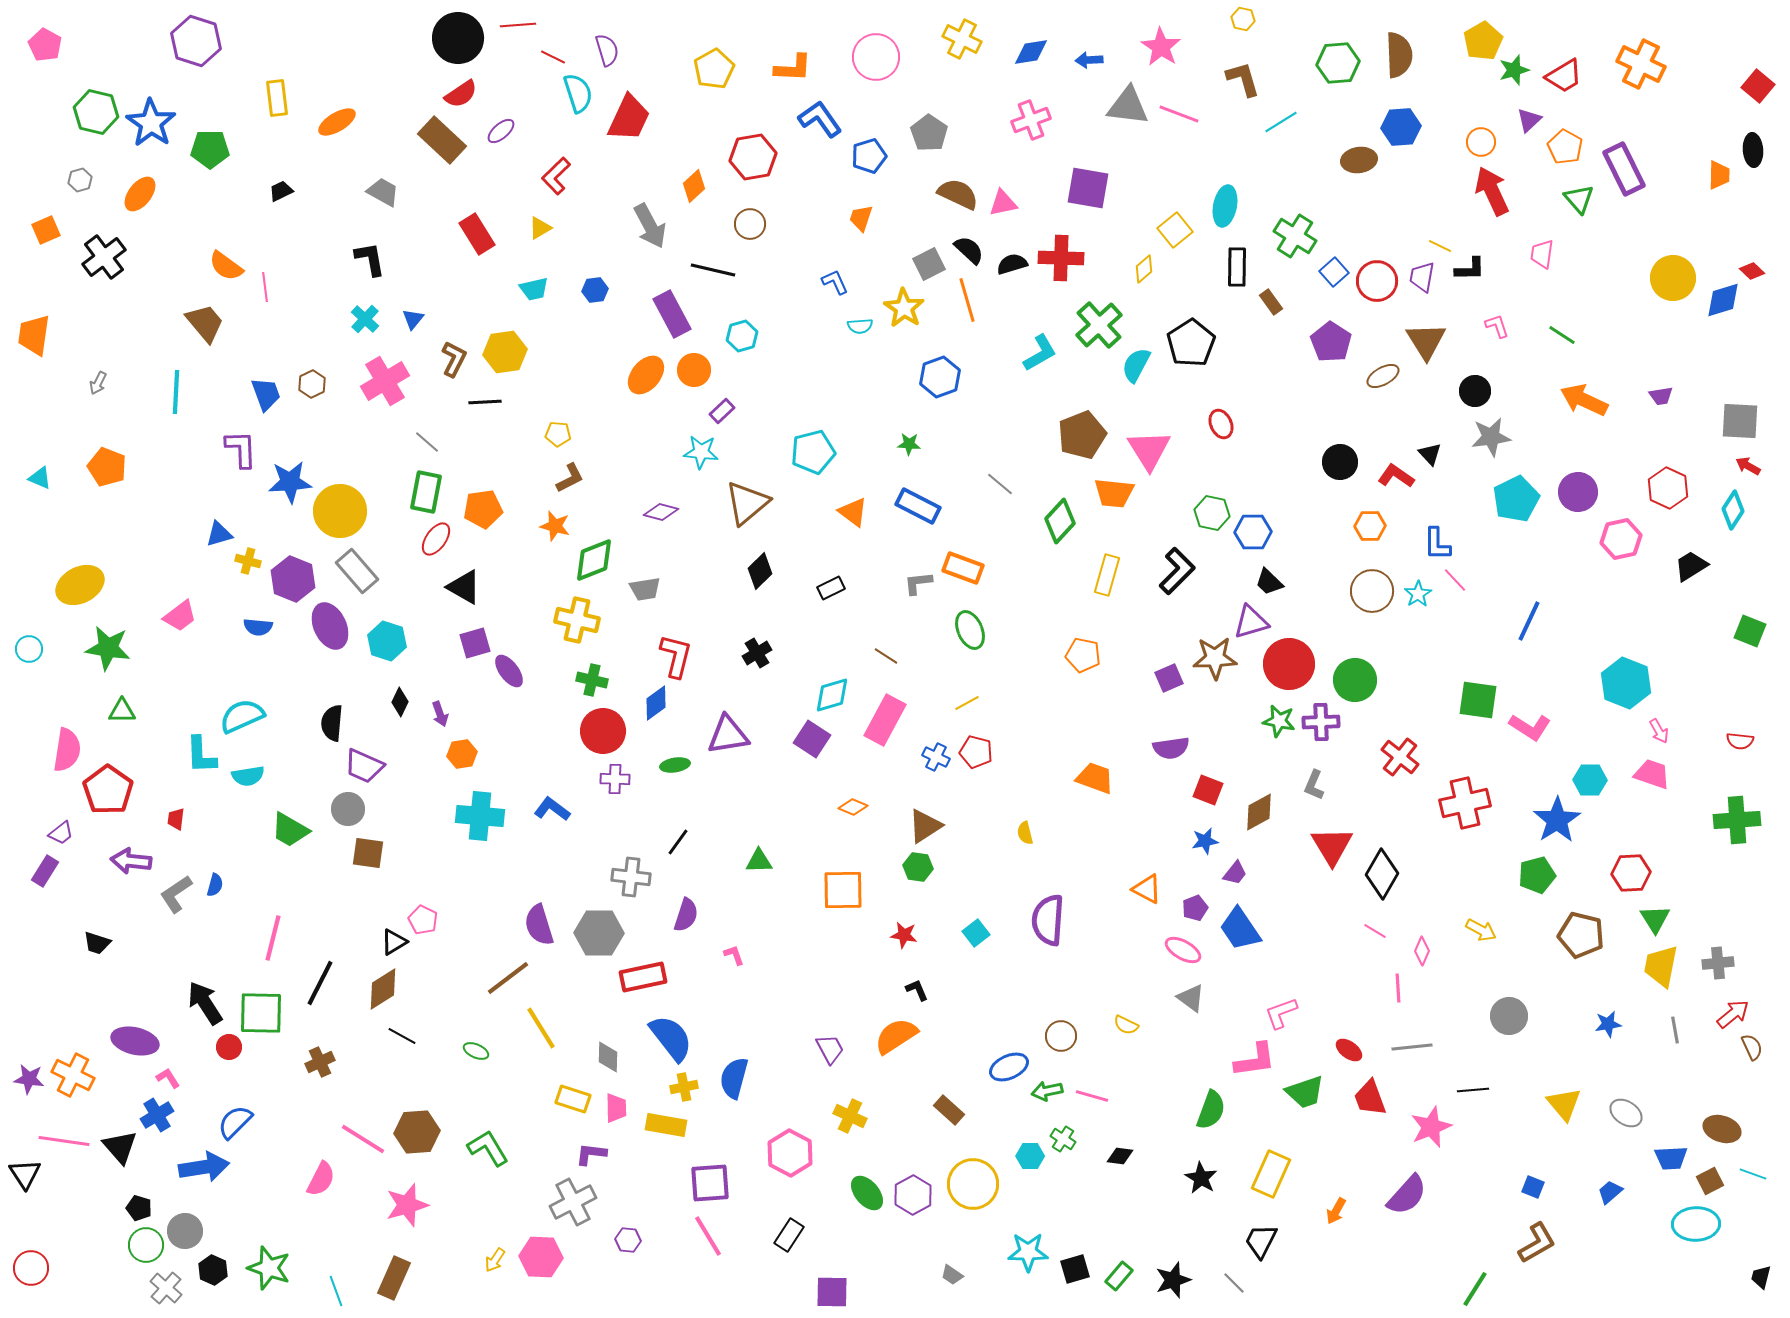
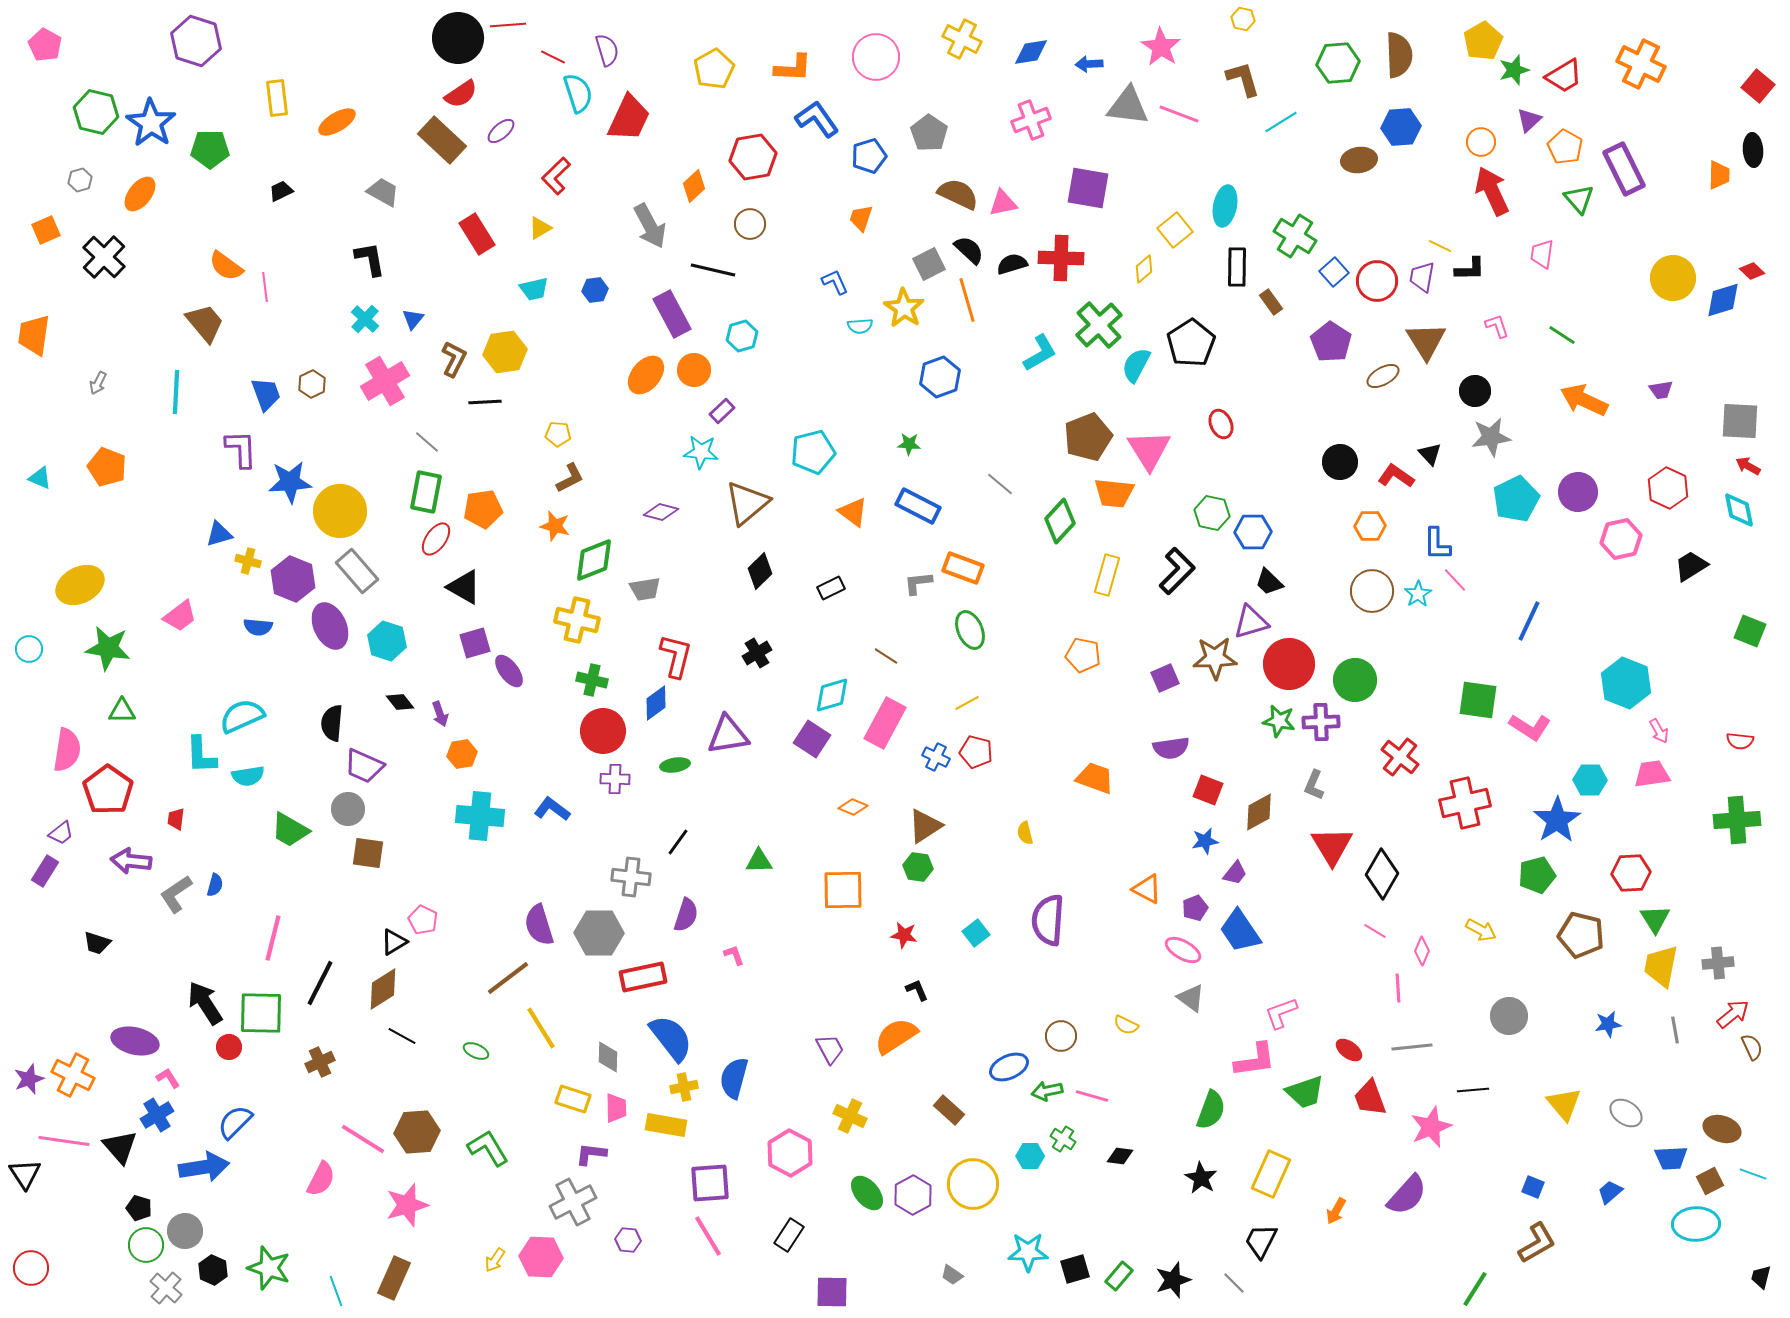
red line at (518, 25): moved 10 px left
blue arrow at (1089, 60): moved 4 px down
blue L-shape at (820, 119): moved 3 px left
black cross at (104, 257): rotated 9 degrees counterclockwise
purple trapezoid at (1661, 396): moved 6 px up
brown pentagon at (1082, 435): moved 6 px right, 2 px down
cyan diamond at (1733, 510): moved 6 px right; rotated 45 degrees counterclockwise
purple square at (1169, 678): moved 4 px left
black diamond at (400, 702): rotated 64 degrees counterclockwise
pink rectangle at (885, 720): moved 3 px down
pink trapezoid at (1652, 774): rotated 27 degrees counterclockwise
blue trapezoid at (1240, 929): moved 2 px down
purple star at (29, 1079): rotated 28 degrees counterclockwise
